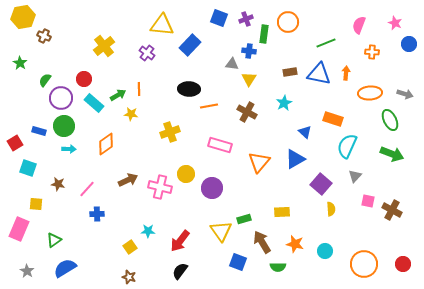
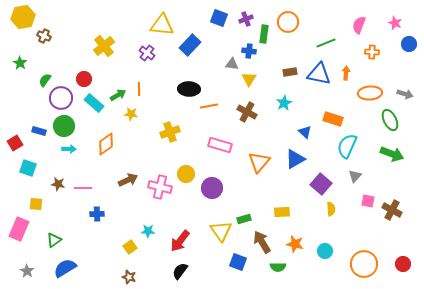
pink line at (87, 189): moved 4 px left, 1 px up; rotated 48 degrees clockwise
